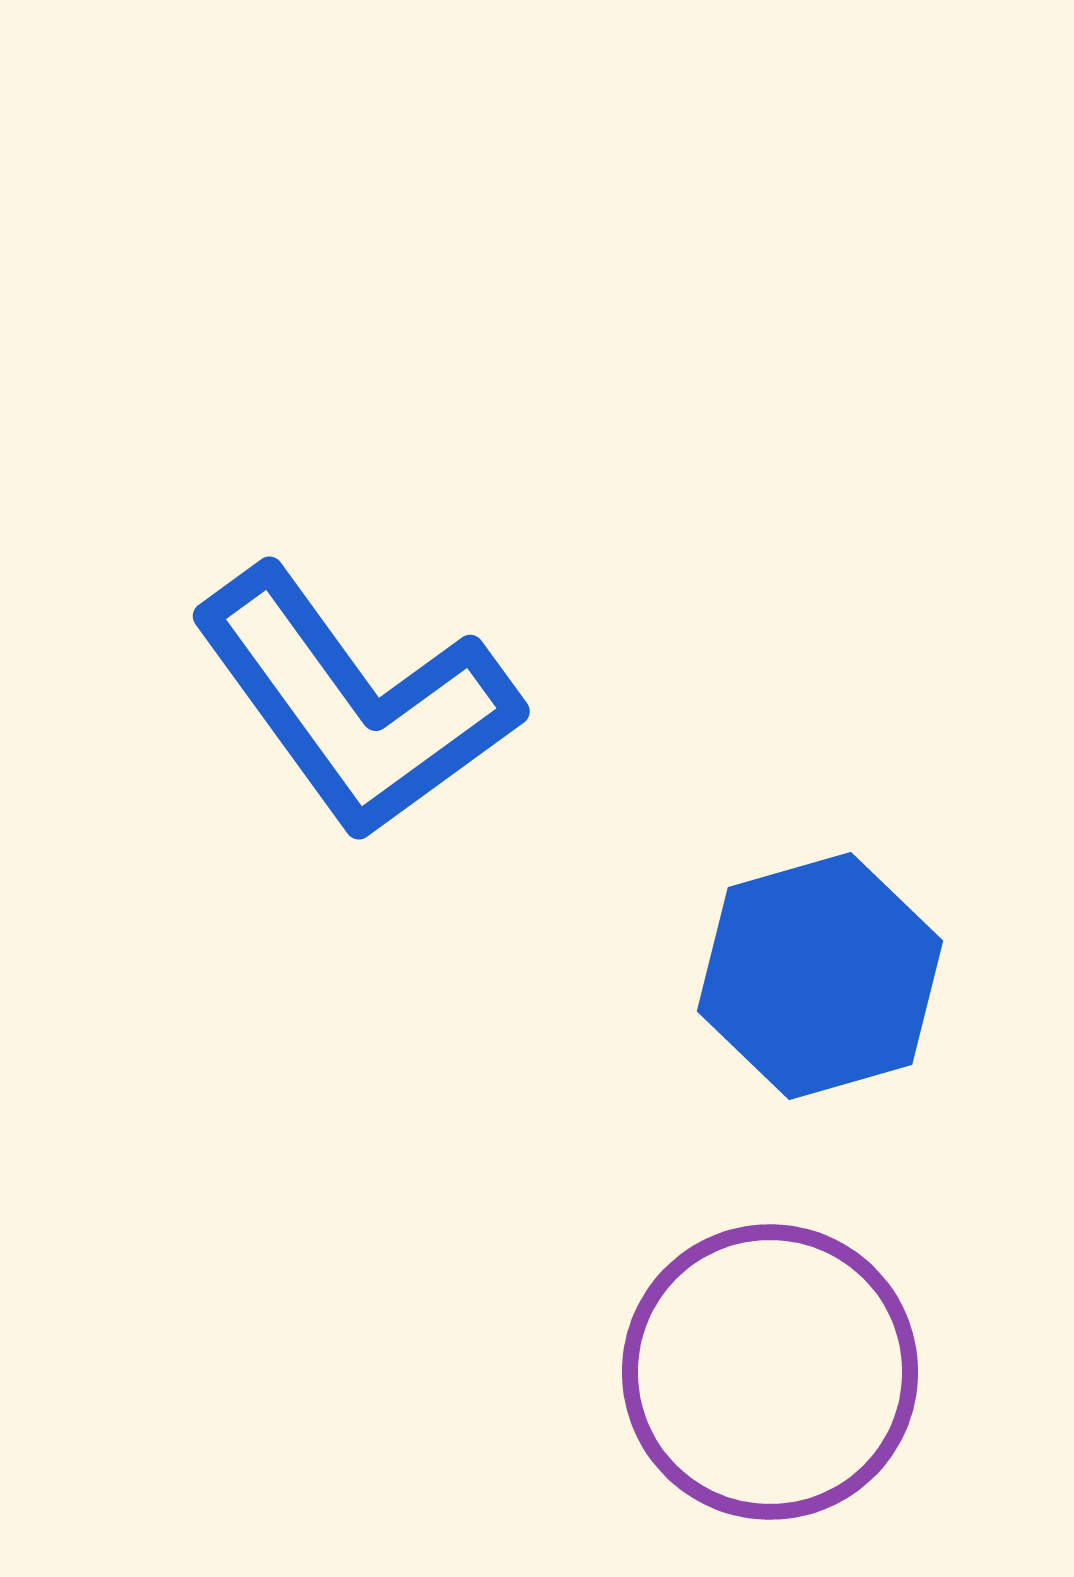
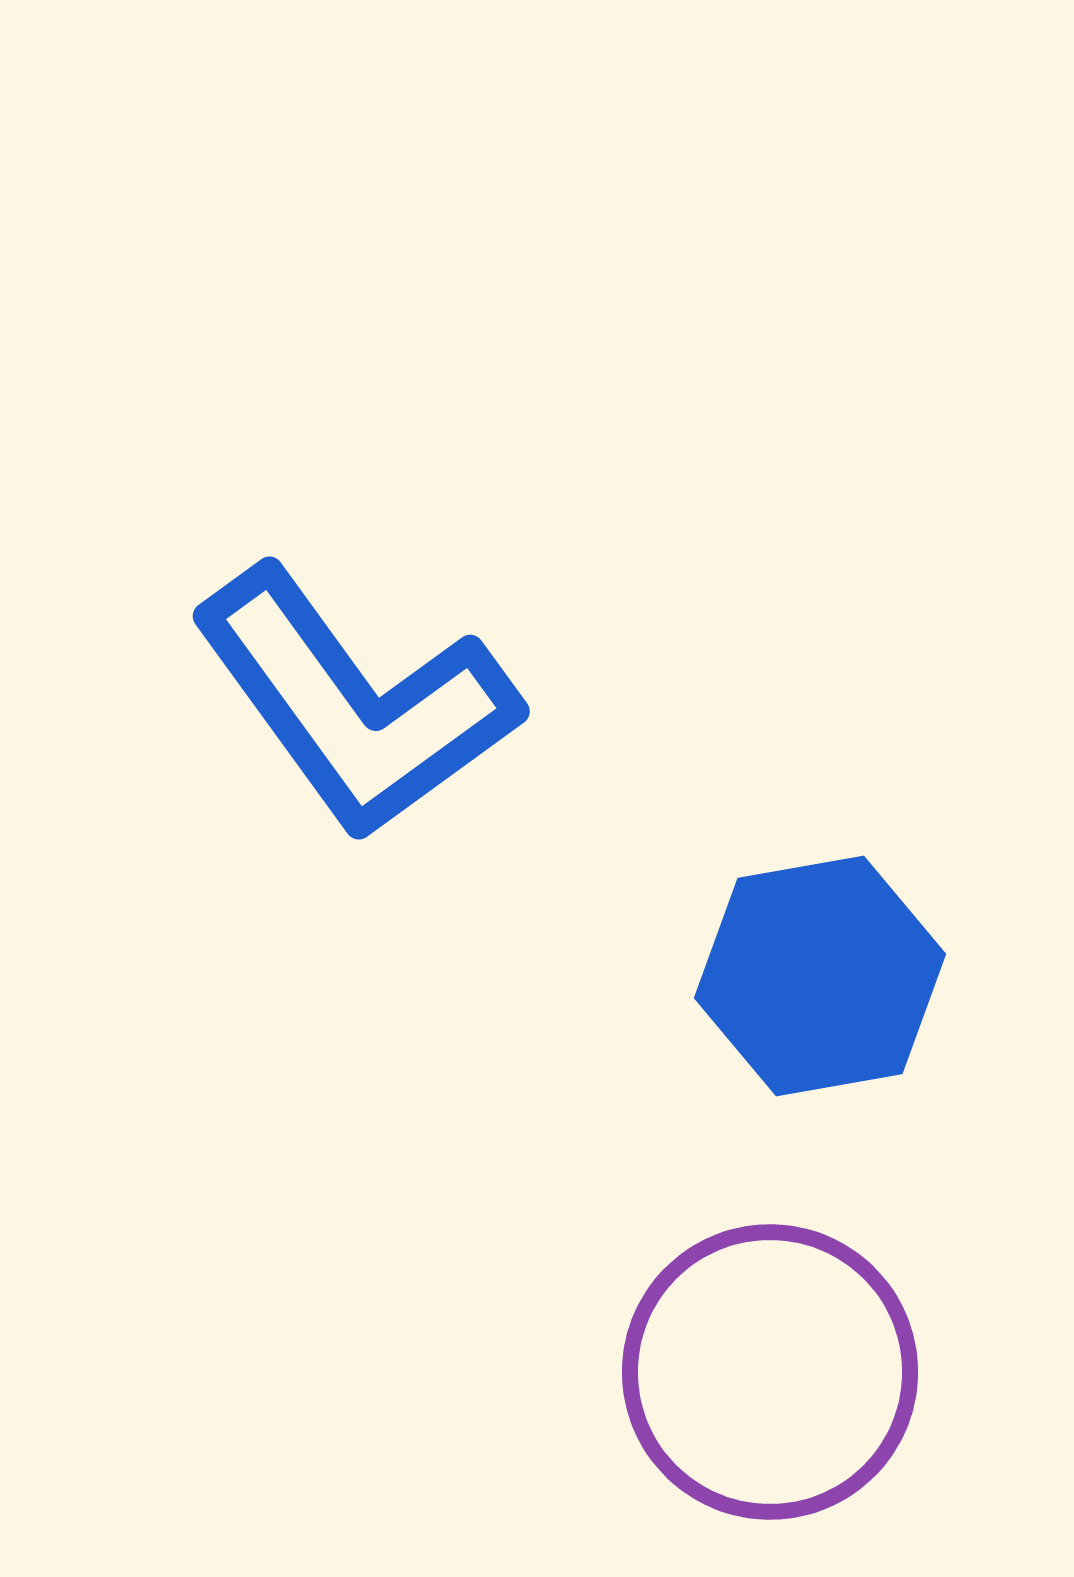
blue hexagon: rotated 6 degrees clockwise
